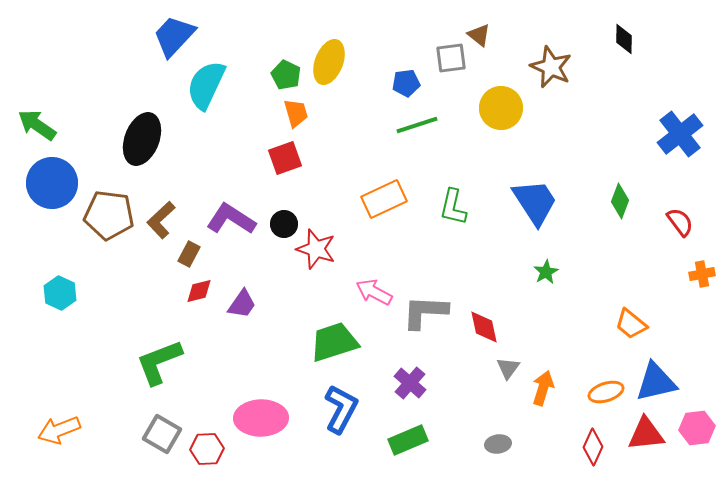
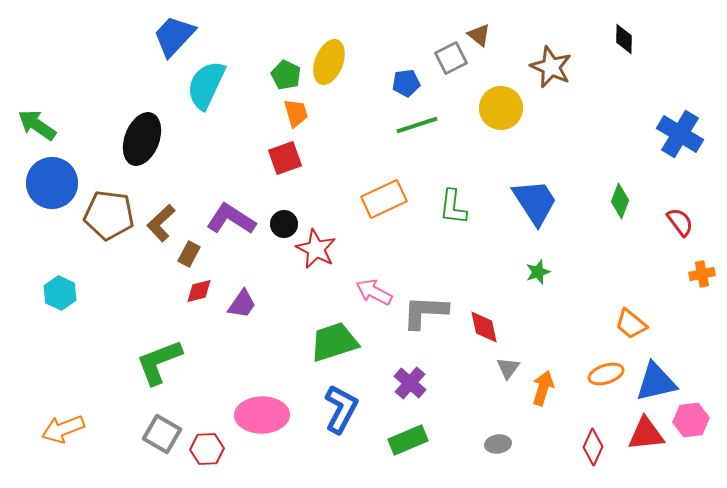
gray square at (451, 58): rotated 20 degrees counterclockwise
blue cross at (680, 134): rotated 21 degrees counterclockwise
green L-shape at (453, 207): rotated 6 degrees counterclockwise
brown L-shape at (161, 220): moved 3 px down
red star at (316, 249): rotated 9 degrees clockwise
green star at (546, 272): moved 8 px left; rotated 10 degrees clockwise
orange ellipse at (606, 392): moved 18 px up
pink ellipse at (261, 418): moved 1 px right, 3 px up
pink hexagon at (697, 428): moved 6 px left, 8 px up
orange arrow at (59, 430): moved 4 px right, 1 px up
